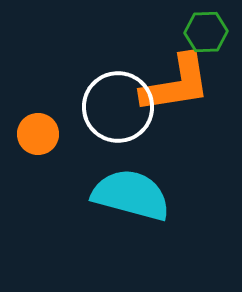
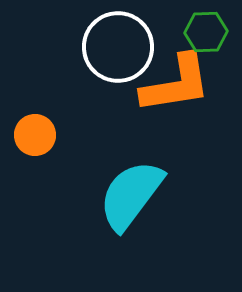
white circle: moved 60 px up
orange circle: moved 3 px left, 1 px down
cyan semicircle: rotated 68 degrees counterclockwise
